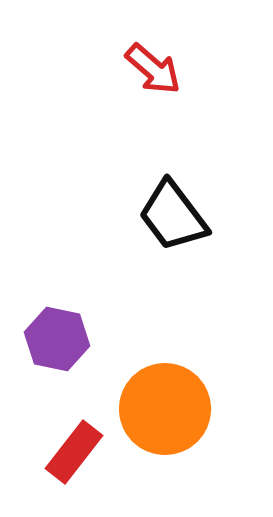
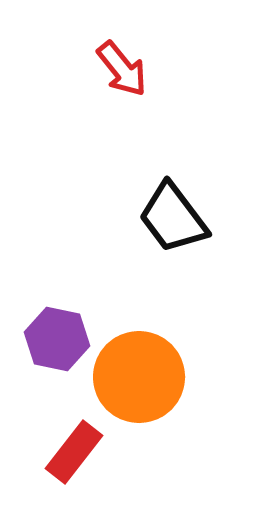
red arrow: moved 31 px left; rotated 10 degrees clockwise
black trapezoid: moved 2 px down
orange circle: moved 26 px left, 32 px up
